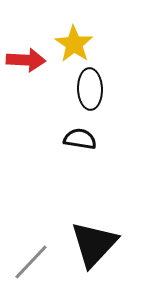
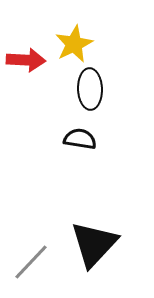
yellow star: rotated 12 degrees clockwise
